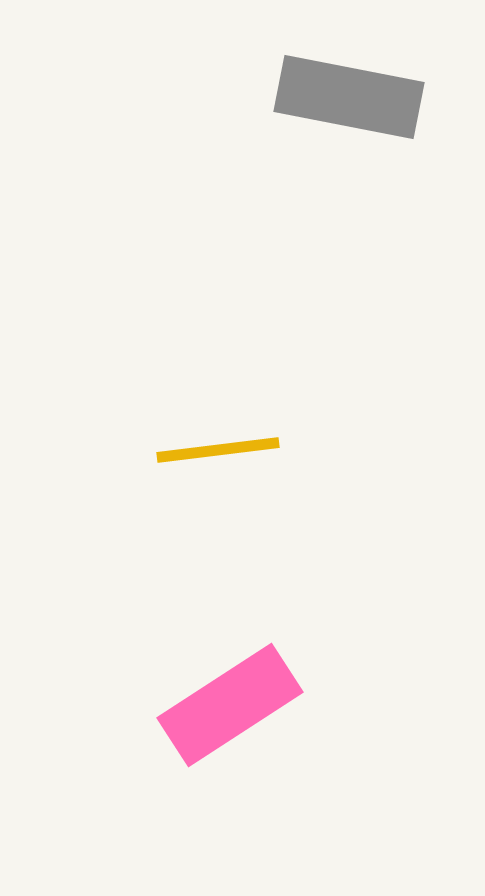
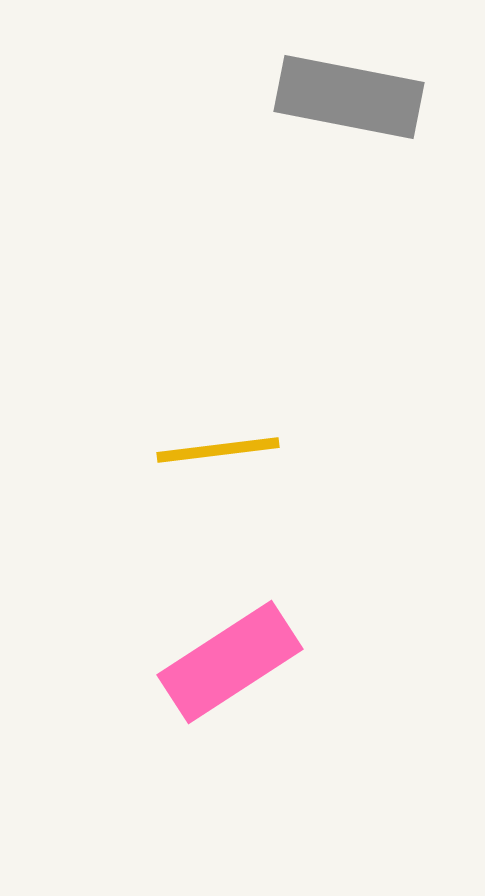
pink rectangle: moved 43 px up
